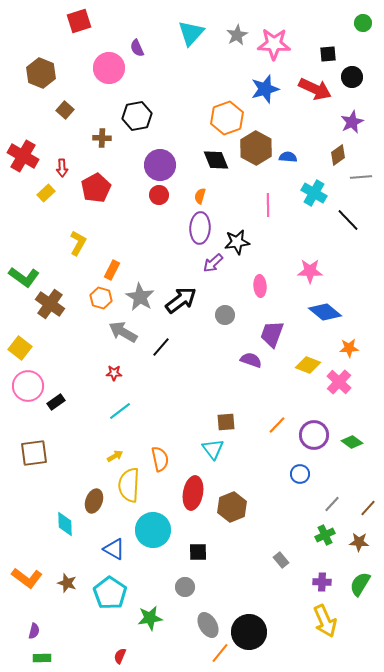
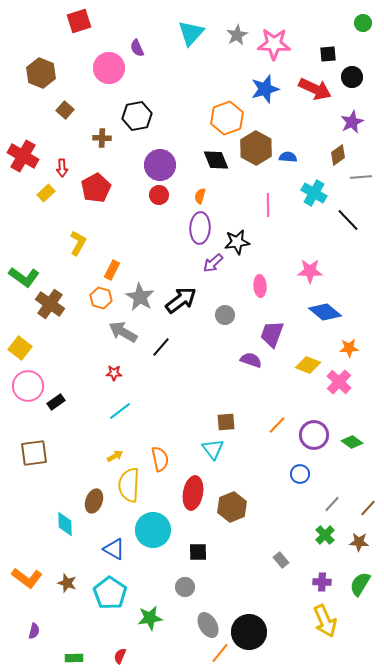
green cross at (325, 535): rotated 18 degrees counterclockwise
green rectangle at (42, 658): moved 32 px right
